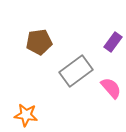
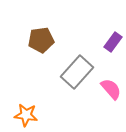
brown pentagon: moved 2 px right, 2 px up
gray rectangle: moved 1 px right, 1 px down; rotated 12 degrees counterclockwise
pink semicircle: moved 1 px down
